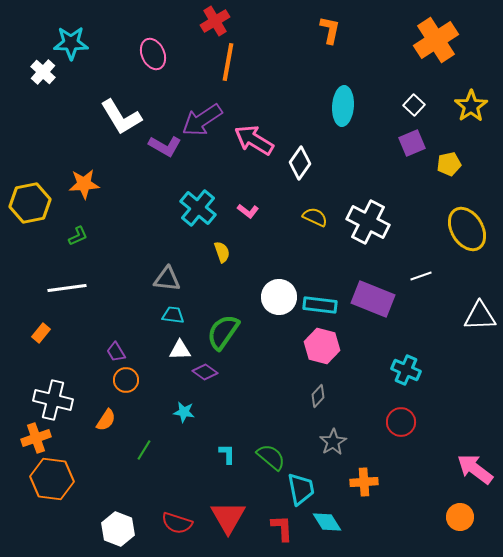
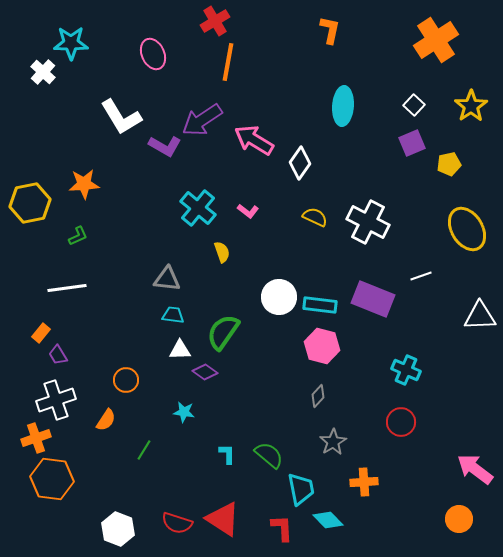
purple trapezoid at (116, 352): moved 58 px left, 3 px down
white cross at (53, 400): moved 3 px right; rotated 33 degrees counterclockwise
green semicircle at (271, 457): moved 2 px left, 2 px up
red triangle at (228, 517): moved 5 px left, 2 px down; rotated 27 degrees counterclockwise
orange circle at (460, 517): moved 1 px left, 2 px down
cyan diamond at (327, 522): moved 1 px right, 2 px up; rotated 12 degrees counterclockwise
